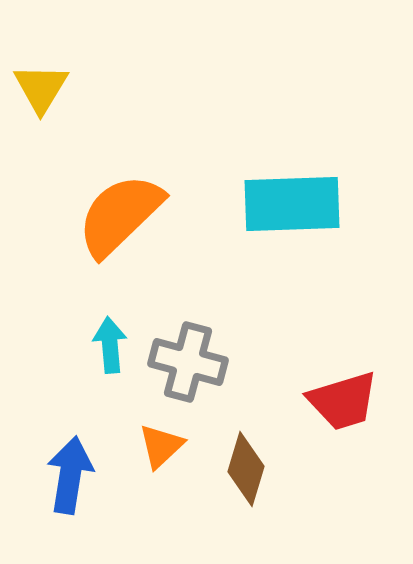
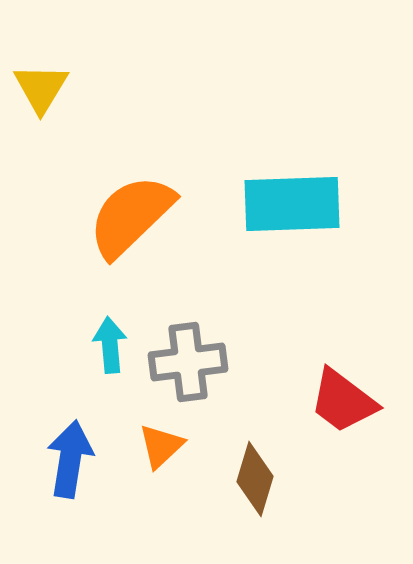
orange semicircle: moved 11 px right, 1 px down
gray cross: rotated 22 degrees counterclockwise
red trapezoid: rotated 54 degrees clockwise
brown diamond: moved 9 px right, 10 px down
blue arrow: moved 16 px up
